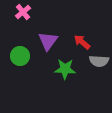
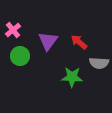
pink cross: moved 10 px left, 18 px down
red arrow: moved 3 px left
gray semicircle: moved 2 px down
green star: moved 7 px right, 8 px down
